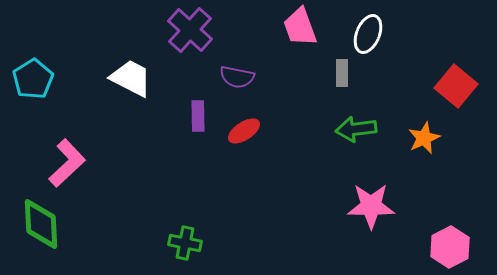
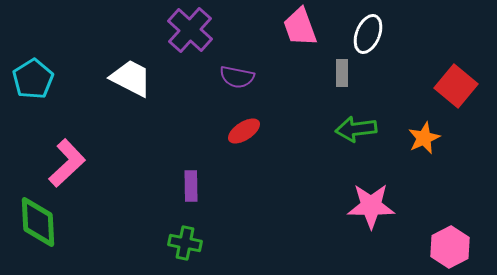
purple rectangle: moved 7 px left, 70 px down
green diamond: moved 3 px left, 2 px up
